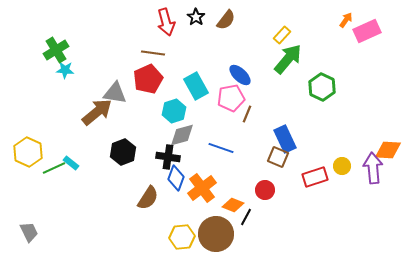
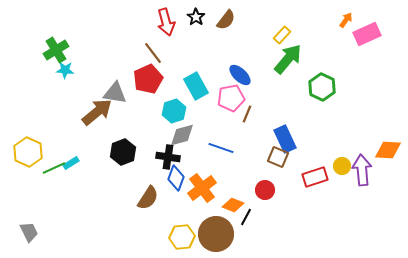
pink rectangle at (367, 31): moved 3 px down
brown line at (153, 53): rotated 45 degrees clockwise
cyan rectangle at (71, 163): rotated 70 degrees counterclockwise
purple arrow at (373, 168): moved 11 px left, 2 px down
